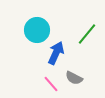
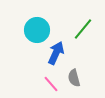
green line: moved 4 px left, 5 px up
gray semicircle: rotated 48 degrees clockwise
